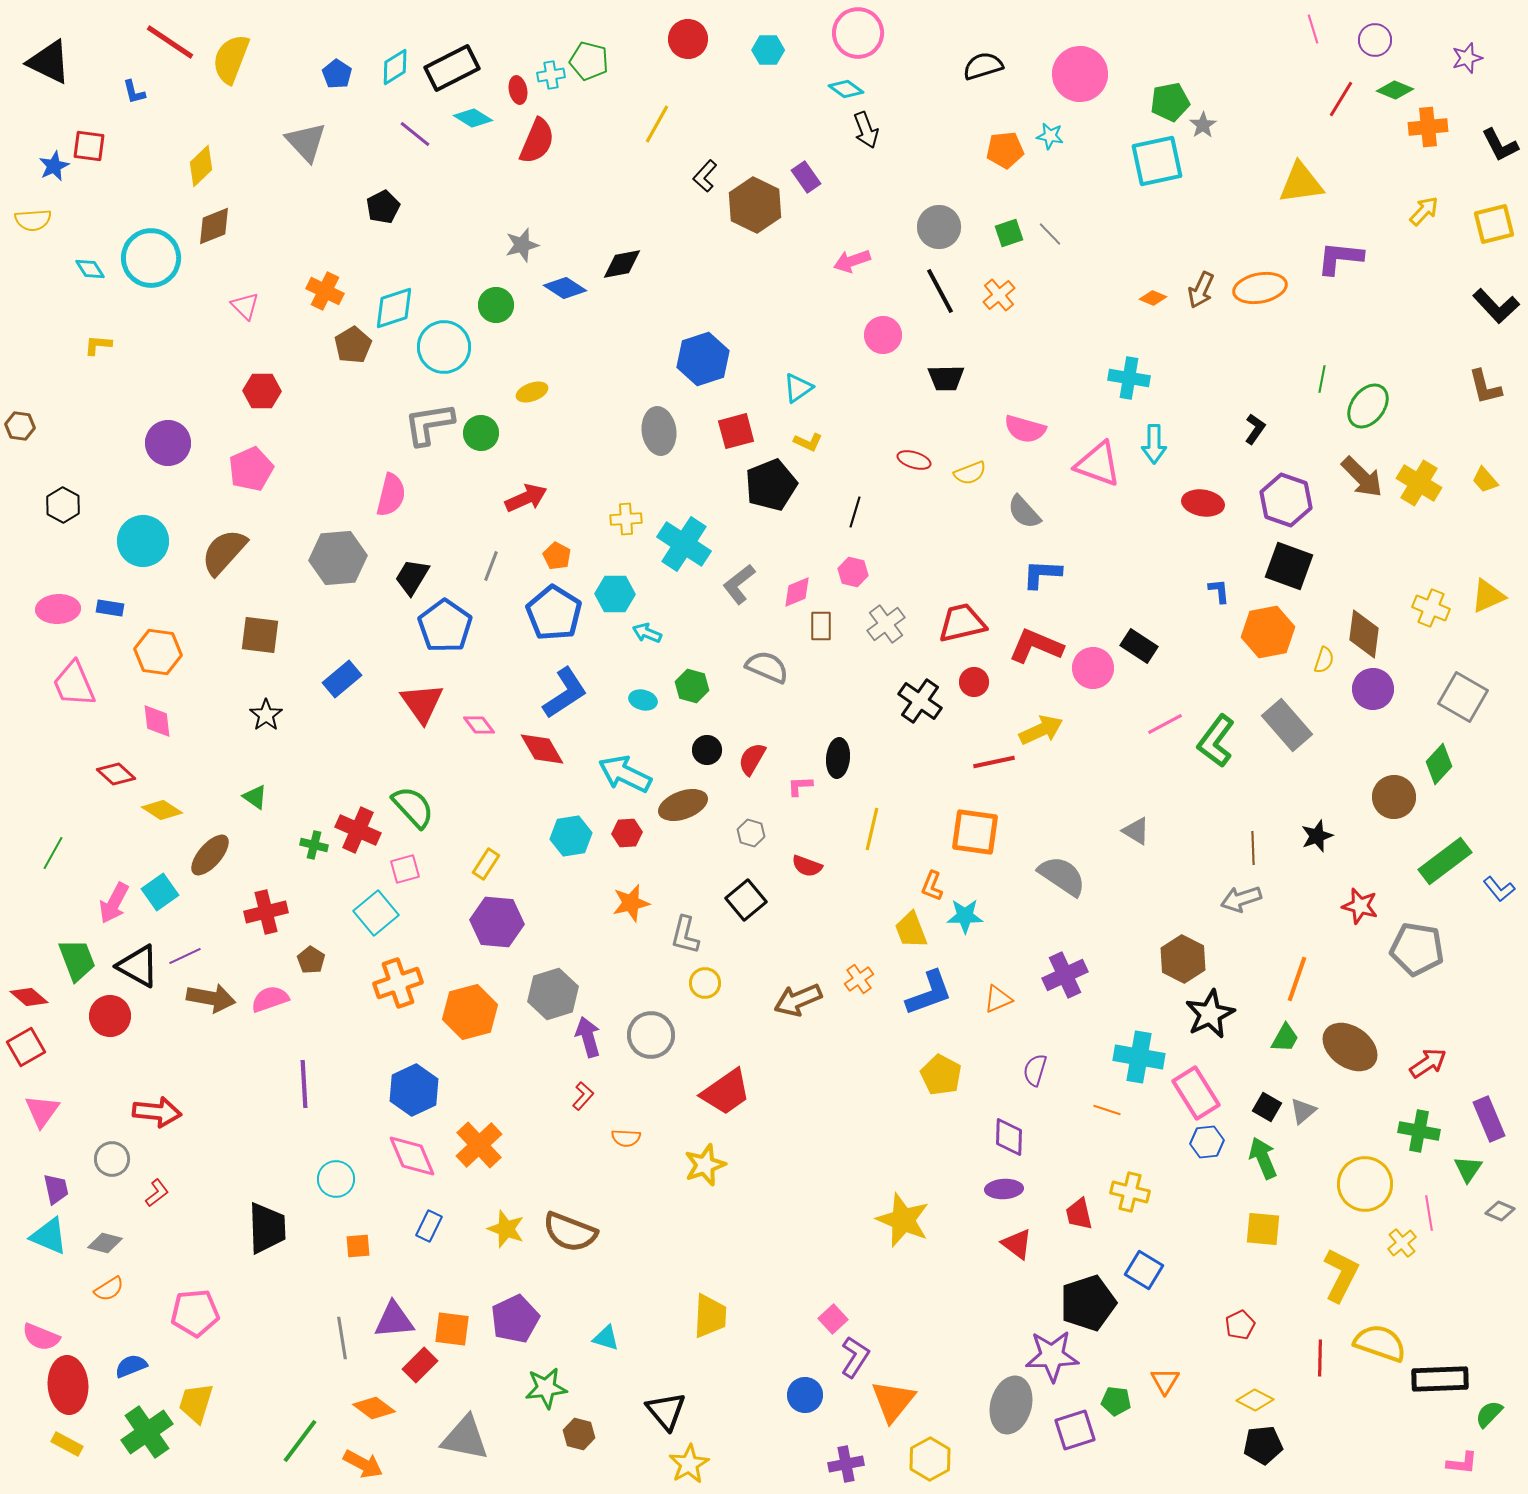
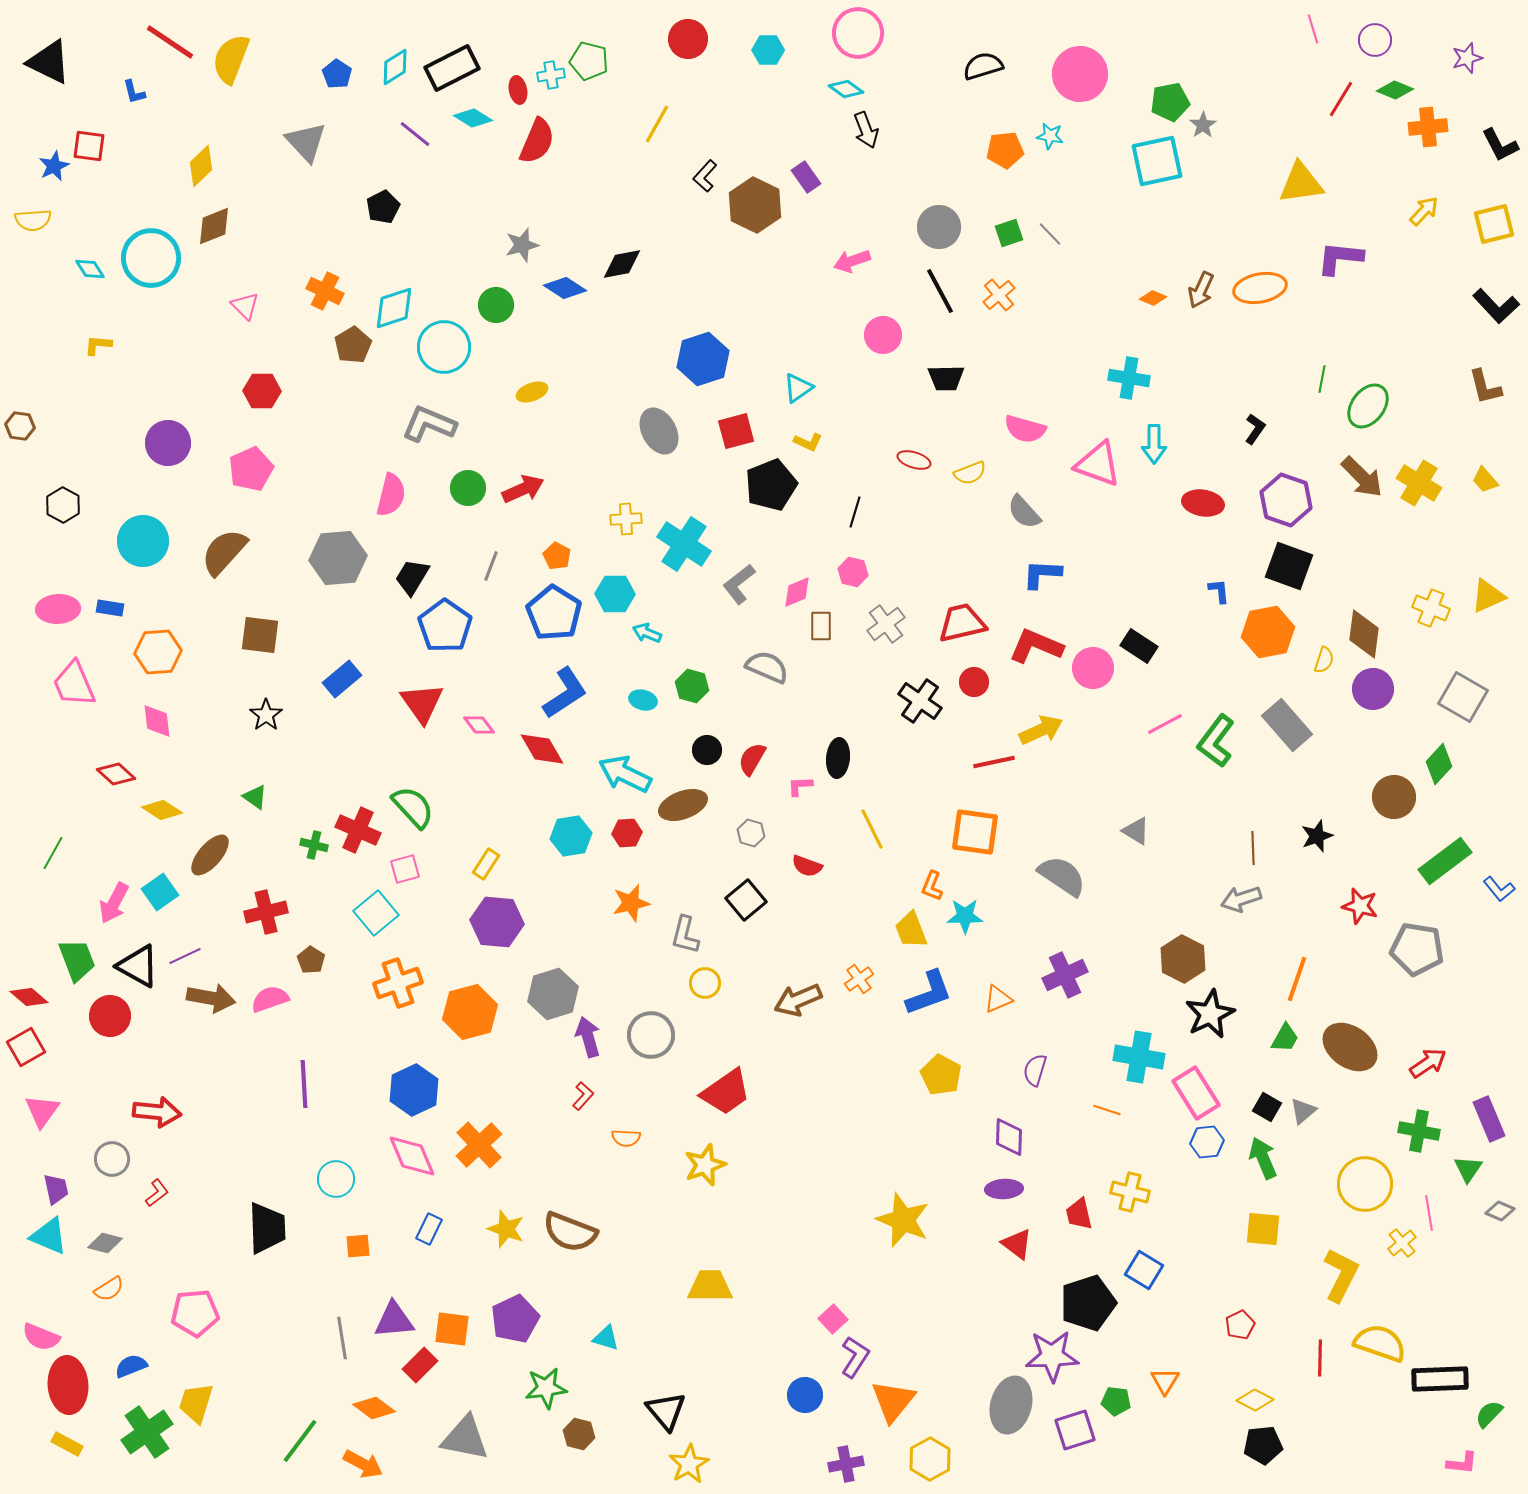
gray L-shape at (429, 424): rotated 32 degrees clockwise
gray ellipse at (659, 431): rotated 21 degrees counterclockwise
green circle at (481, 433): moved 13 px left, 55 px down
red arrow at (526, 498): moved 3 px left, 9 px up
orange hexagon at (158, 652): rotated 12 degrees counterclockwise
yellow line at (872, 829): rotated 39 degrees counterclockwise
blue rectangle at (429, 1226): moved 3 px down
yellow trapezoid at (710, 1316): moved 30 px up; rotated 93 degrees counterclockwise
